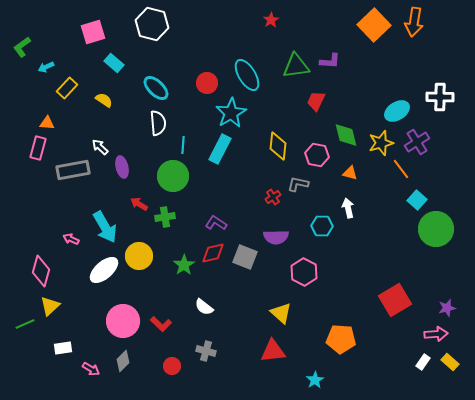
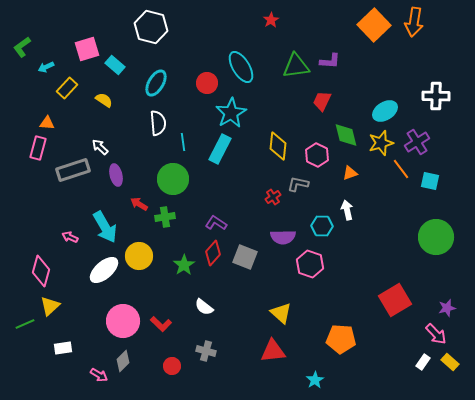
white hexagon at (152, 24): moved 1 px left, 3 px down
pink square at (93, 32): moved 6 px left, 17 px down
cyan rectangle at (114, 63): moved 1 px right, 2 px down
cyan ellipse at (247, 75): moved 6 px left, 8 px up
cyan ellipse at (156, 88): moved 5 px up; rotated 76 degrees clockwise
white cross at (440, 97): moved 4 px left, 1 px up
red trapezoid at (316, 101): moved 6 px right
cyan ellipse at (397, 111): moved 12 px left
cyan line at (183, 145): moved 3 px up; rotated 12 degrees counterclockwise
pink hexagon at (317, 155): rotated 15 degrees clockwise
purple ellipse at (122, 167): moved 6 px left, 8 px down
gray rectangle at (73, 170): rotated 8 degrees counterclockwise
orange triangle at (350, 173): rotated 35 degrees counterclockwise
green circle at (173, 176): moved 3 px down
cyan square at (417, 200): moved 13 px right, 19 px up; rotated 30 degrees counterclockwise
white arrow at (348, 208): moved 1 px left, 2 px down
green circle at (436, 229): moved 8 px down
purple semicircle at (276, 237): moved 7 px right
pink arrow at (71, 239): moved 1 px left, 2 px up
red diamond at (213, 253): rotated 35 degrees counterclockwise
pink hexagon at (304, 272): moved 6 px right, 8 px up; rotated 8 degrees counterclockwise
pink arrow at (436, 334): rotated 50 degrees clockwise
pink arrow at (91, 369): moved 8 px right, 6 px down
